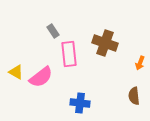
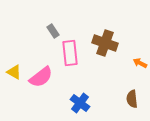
pink rectangle: moved 1 px right, 1 px up
orange arrow: rotated 96 degrees clockwise
yellow triangle: moved 2 px left
brown semicircle: moved 2 px left, 3 px down
blue cross: rotated 30 degrees clockwise
